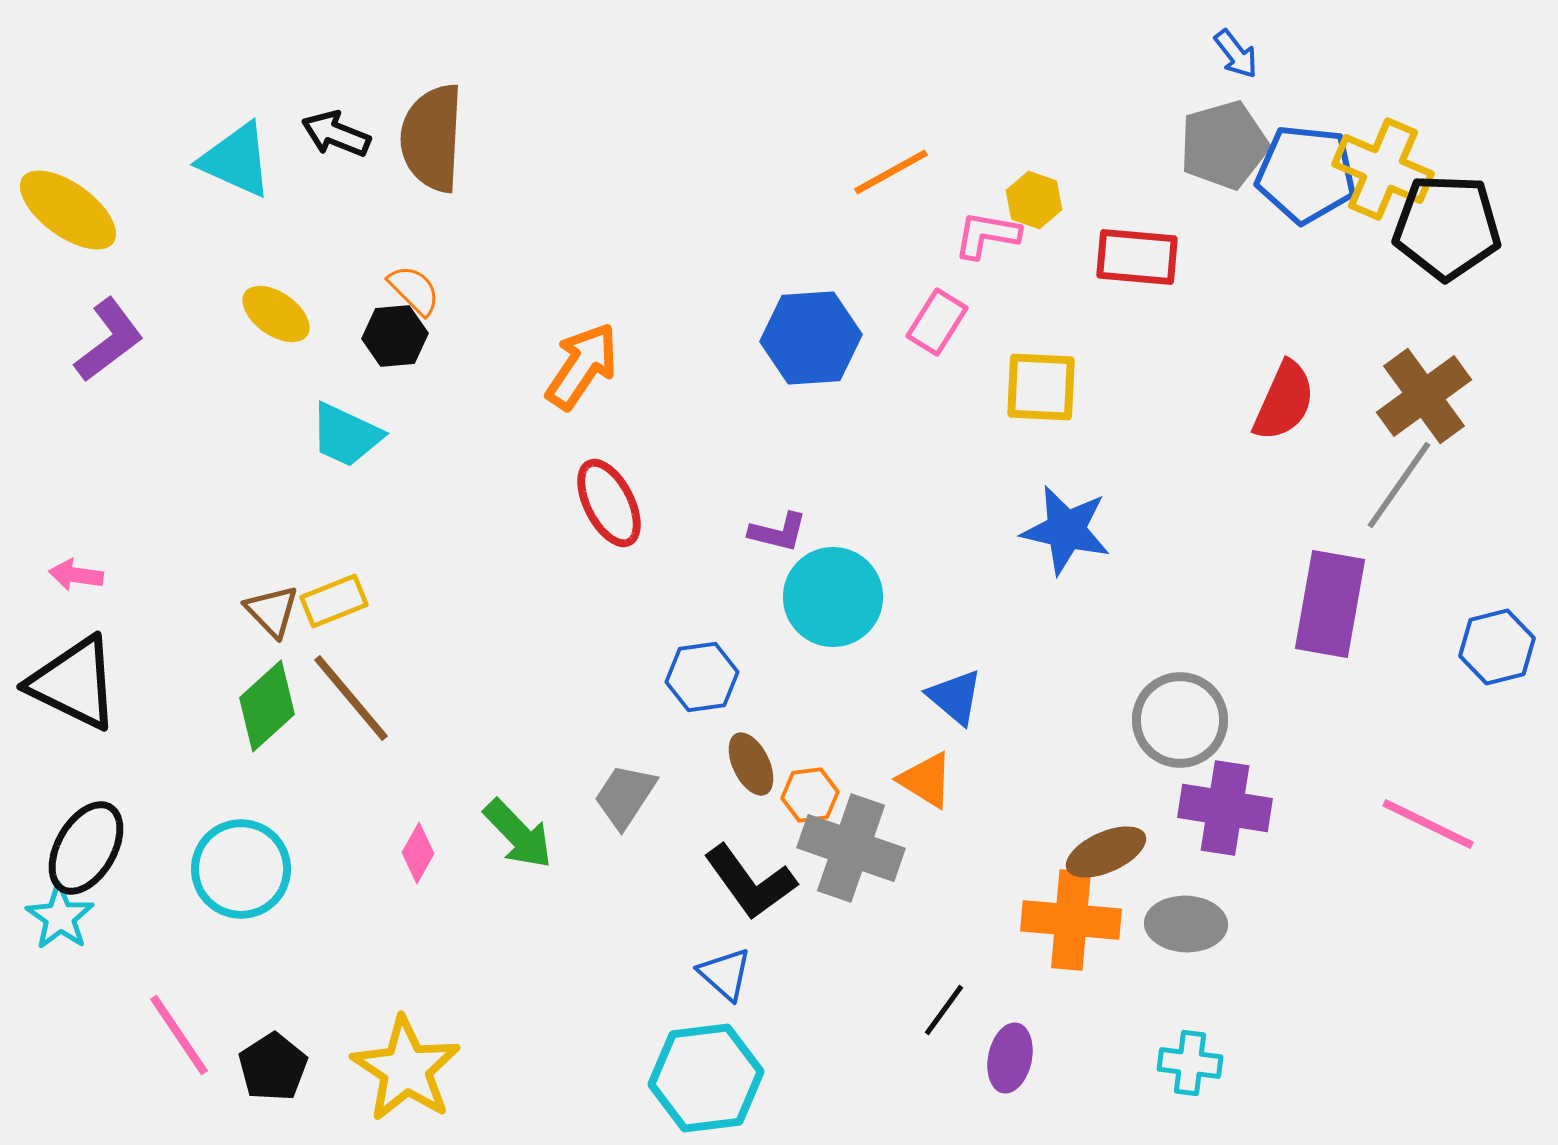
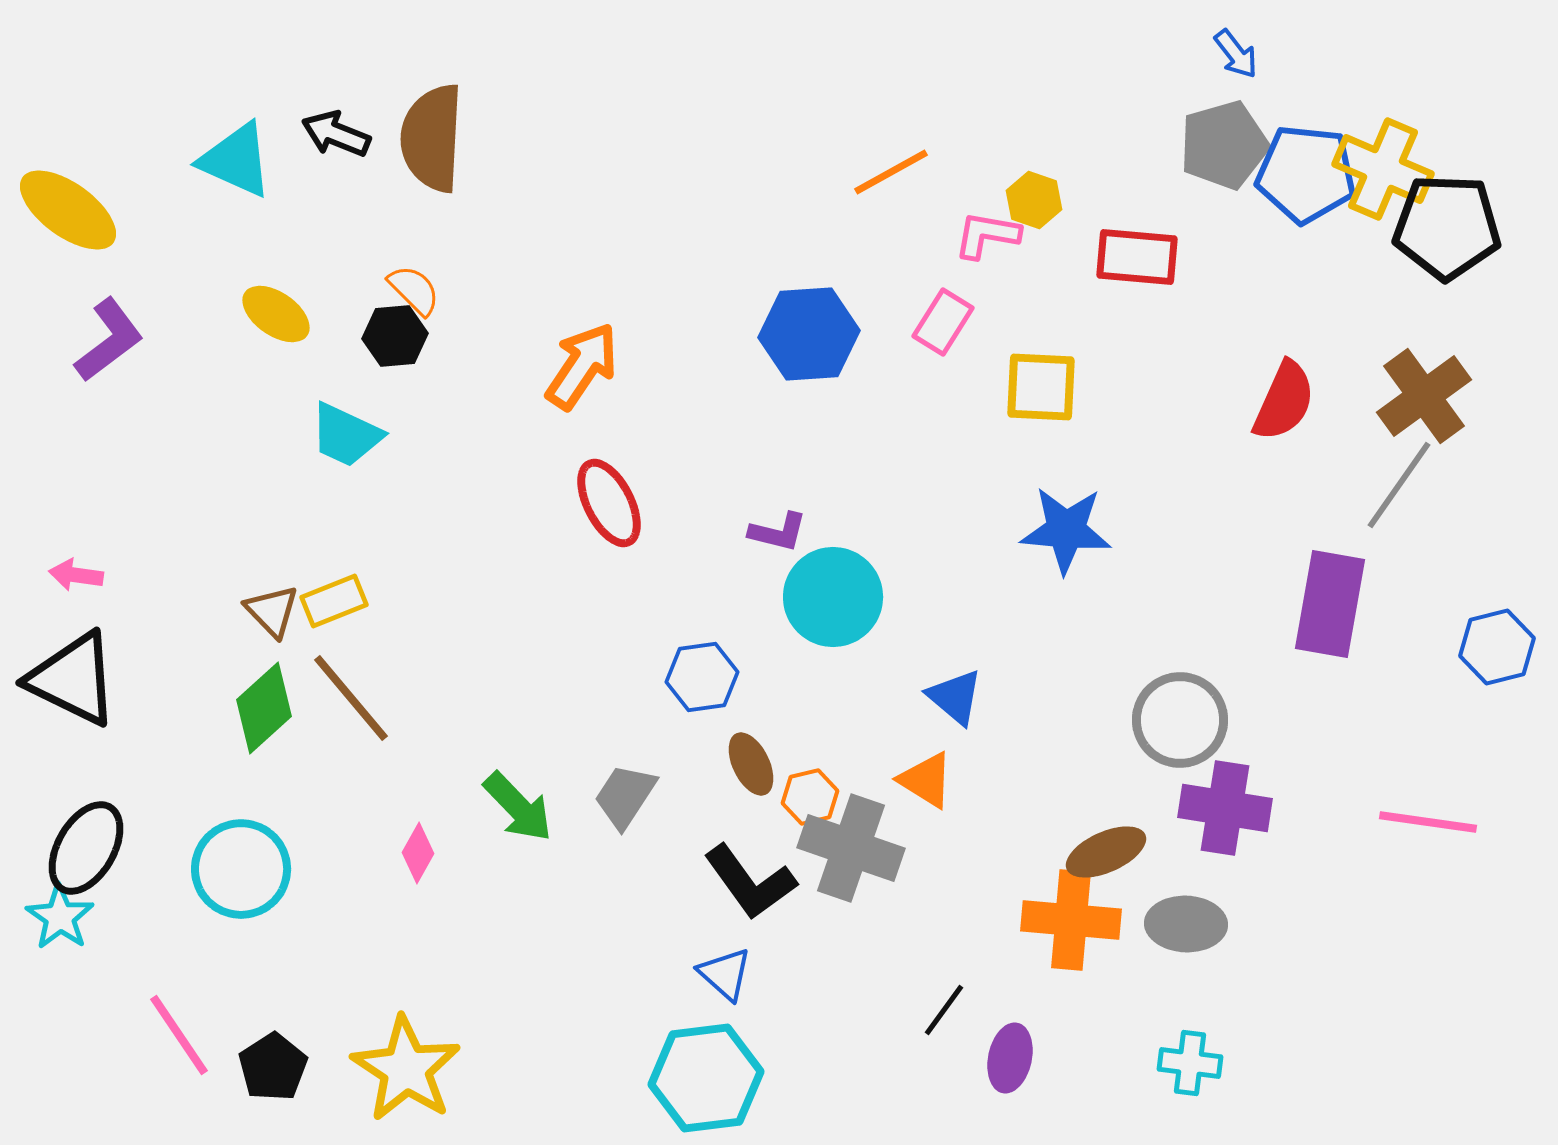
pink rectangle at (937, 322): moved 6 px right
blue hexagon at (811, 338): moved 2 px left, 4 px up
blue star at (1066, 530): rotated 8 degrees counterclockwise
black triangle at (74, 683): moved 1 px left, 4 px up
green diamond at (267, 706): moved 3 px left, 2 px down
orange hexagon at (810, 795): moved 2 px down; rotated 6 degrees counterclockwise
pink line at (1428, 824): moved 2 px up; rotated 18 degrees counterclockwise
green arrow at (518, 834): moved 27 px up
